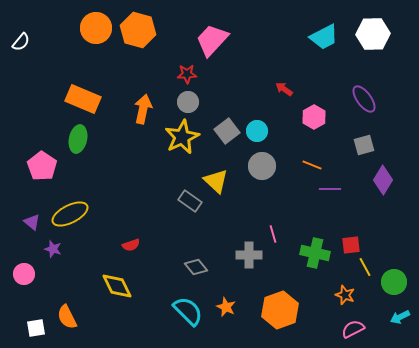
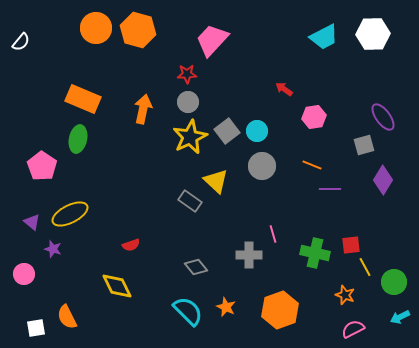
purple ellipse at (364, 99): moved 19 px right, 18 px down
pink hexagon at (314, 117): rotated 20 degrees clockwise
yellow star at (182, 137): moved 8 px right
